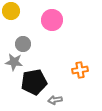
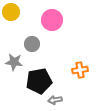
yellow circle: moved 1 px down
gray circle: moved 9 px right
black pentagon: moved 5 px right, 1 px up
